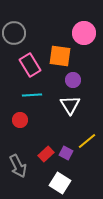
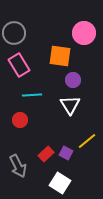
pink rectangle: moved 11 px left
